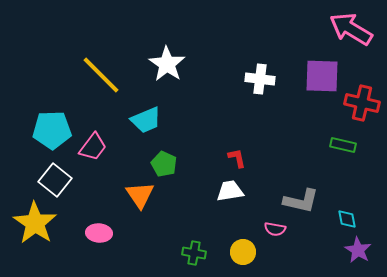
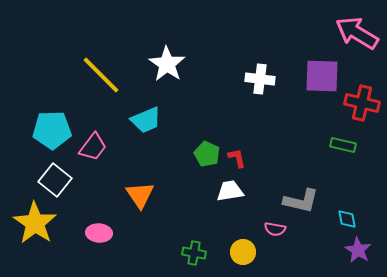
pink arrow: moved 6 px right, 4 px down
green pentagon: moved 43 px right, 10 px up
